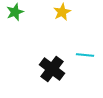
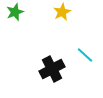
cyan line: rotated 36 degrees clockwise
black cross: rotated 25 degrees clockwise
